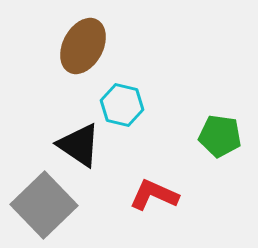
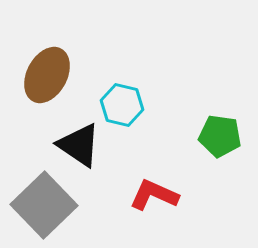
brown ellipse: moved 36 px left, 29 px down
